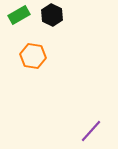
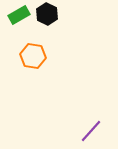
black hexagon: moved 5 px left, 1 px up
